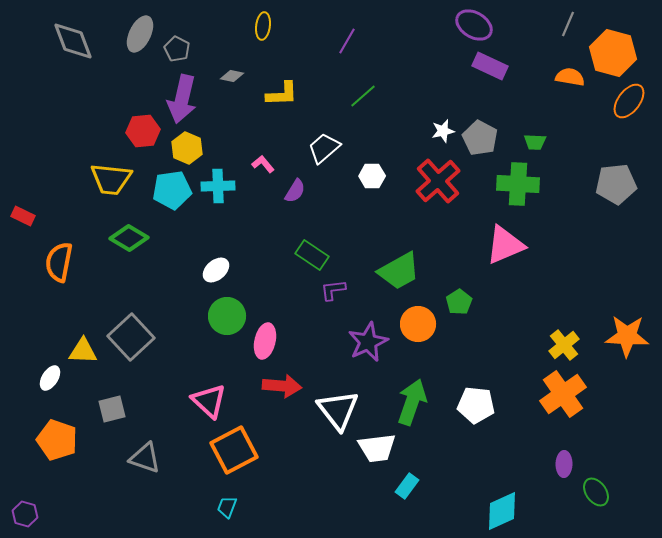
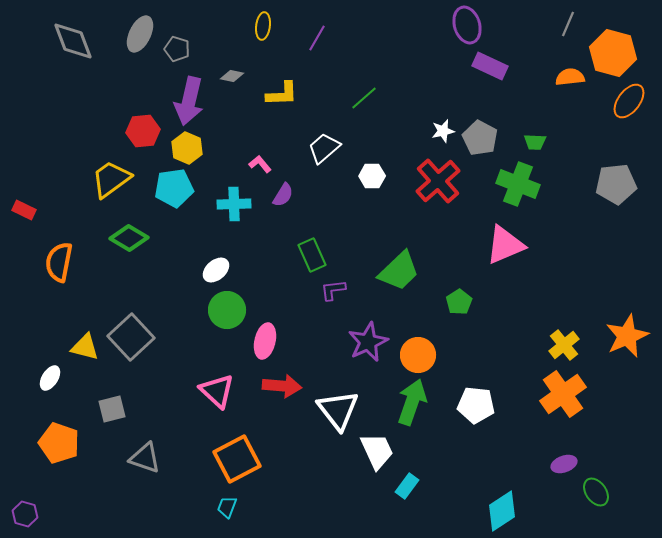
purple ellipse at (474, 25): moved 7 px left; rotated 42 degrees clockwise
purple line at (347, 41): moved 30 px left, 3 px up
gray pentagon at (177, 49): rotated 10 degrees counterclockwise
orange semicircle at (570, 77): rotated 16 degrees counterclockwise
green line at (363, 96): moved 1 px right, 2 px down
purple arrow at (182, 99): moved 7 px right, 2 px down
pink L-shape at (263, 164): moved 3 px left
yellow trapezoid at (111, 179): rotated 138 degrees clockwise
green cross at (518, 184): rotated 18 degrees clockwise
cyan cross at (218, 186): moved 16 px right, 18 px down
cyan pentagon at (172, 190): moved 2 px right, 2 px up
purple semicircle at (295, 191): moved 12 px left, 4 px down
red rectangle at (23, 216): moved 1 px right, 6 px up
green rectangle at (312, 255): rotated 32 degrees clockwise
green trapezoid at (399, 271): rotated 15 degrees counterclockwise
green circle at (227, 316): moved 6 px up
orange circle at (418, 324): moved 31 px down
orange star at (627, 336): rotated 27 degrees counterclockwise
yellow triangle at (83, 351): moved 2 px right, 4 px up; rotated 12 degrees clockwise
pink triangle at (209, 401): moved 8 px right, 10 px up
orange pentagon at (57, 440): moved 2 px right, 3 px down
white trapezoid at (377, 448): moved 3 px down; rotated 108 degrees counterclockwise
orange square at (234, 450): moved 3 px right, 9 px down
purple ellipse at (564, 464): rotated 70 degrees clockwise
cyan diamond at (502, 511): rotated 9 degrees counterclockwise
